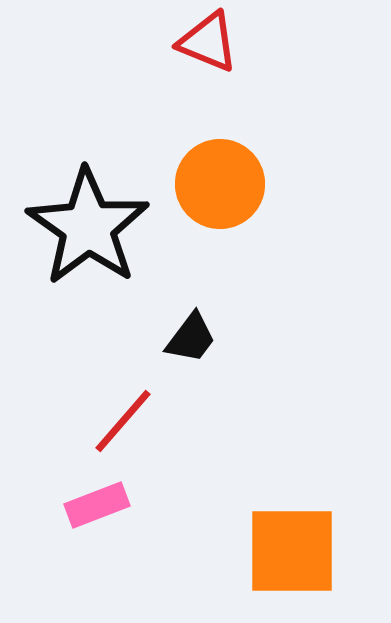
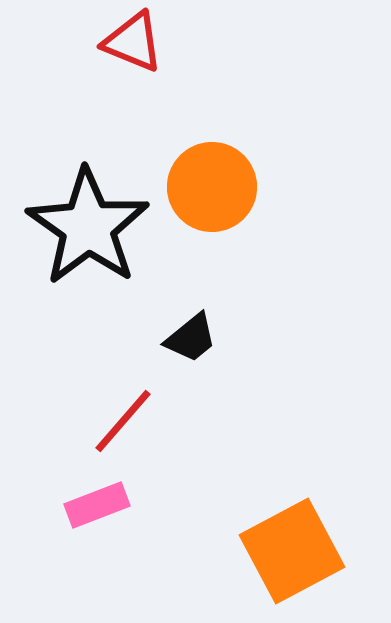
red triangle: moved 75 px left
orange circle: moved 8 px left, 3 px down
black trapezoid: rotated 14 degrees clockwise
orange square: rotated 28 degrees counterclockwise
